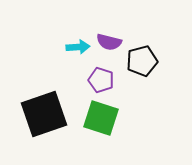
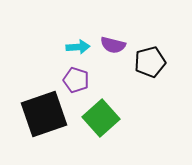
purple semicircle: moved 4 px right, 3 px down
black pentagon: moved 8 px right, 1 px down
purple pentagon: moved 25 px left
green square: rotated 30 degrees clockwise
